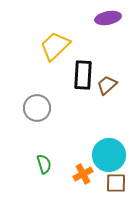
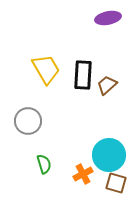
yellow trapezoid: moved 9 px left, 23 px down; rotated 104 degrees clockwise
gray circle: moved 9 px left, 13 px down
brown square: rotated 15 degrees clockwise
